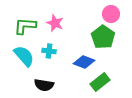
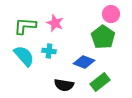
black semicircle: moved 20 px right
